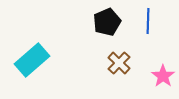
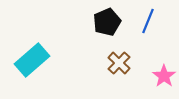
blue line: rotated 20 degrees clockwise
pink star: moved 1 px right
